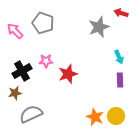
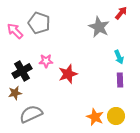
red arrow: rotated 112 degrees clockwise
gray pentagon: moved 4 px left
gray star: rotated 25 degrees counterclockwise
